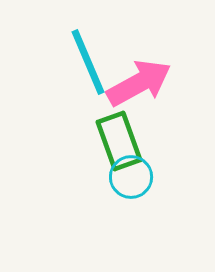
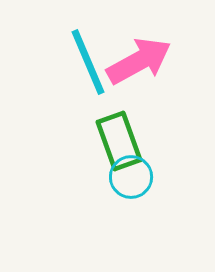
pink arrow: moved 22 px up
